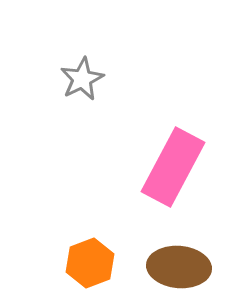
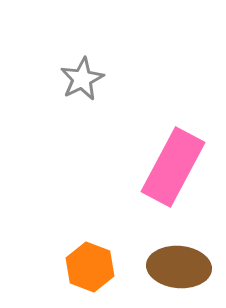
orange hexagon: moved 4 px down; rotated 18 degrees counterclockwise
